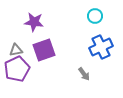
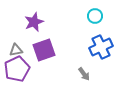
purple star: rotated 30 degrees counterclockwise
